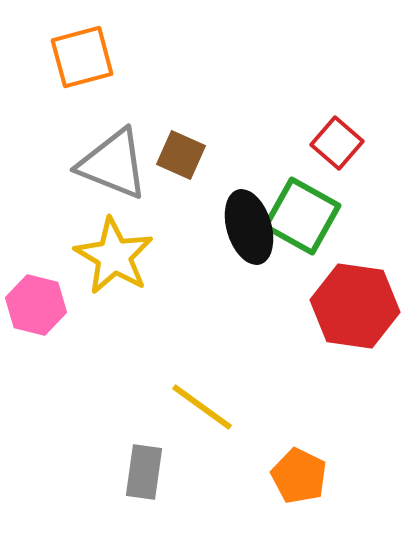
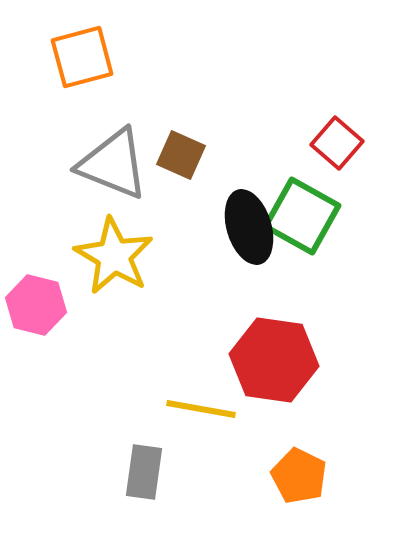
red hexagon: moved 81 px left, 54 px down
yellow line: moved 1 px left, 2 px down; rotated 26 degrees counterclockwise
